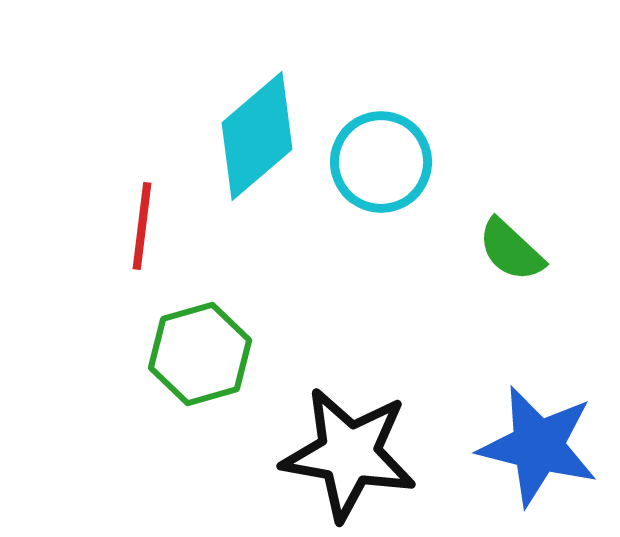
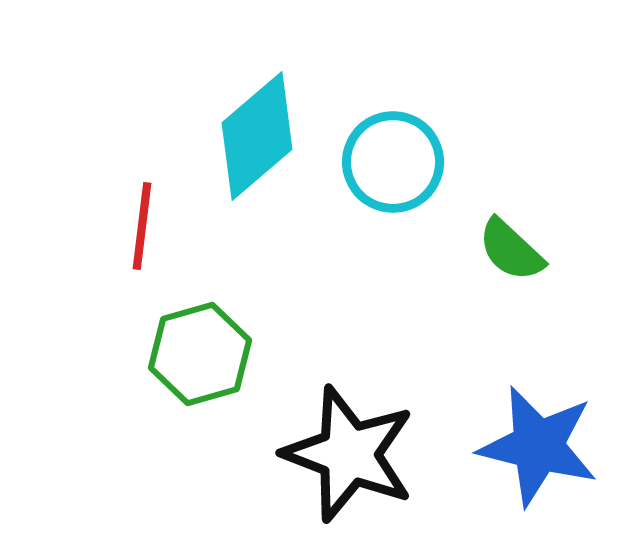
cyan circle: moved 12 px right
black star: rotated 11 degrees clockwise
